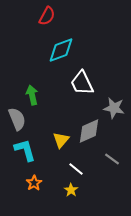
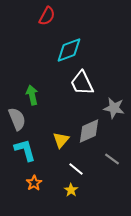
cyan diamond: moved 8 px right
